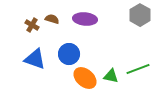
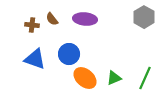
gray hexagon: moved 4 px right, 2 px down
brown semicircle: rotated 144 degrees counterclockwise
brown cross: rotated 24 degrees counterclockwise
green line: moved 7 px right, 9 px down; rotated 45 degrees counterclockwise
green triangle: moved 3 px right, 2 px down; rotated 35 degrees counterclockwise
